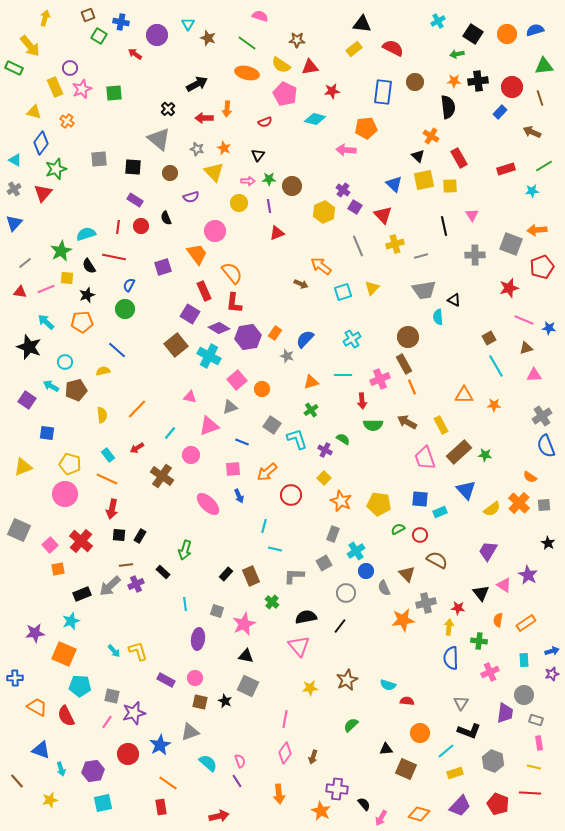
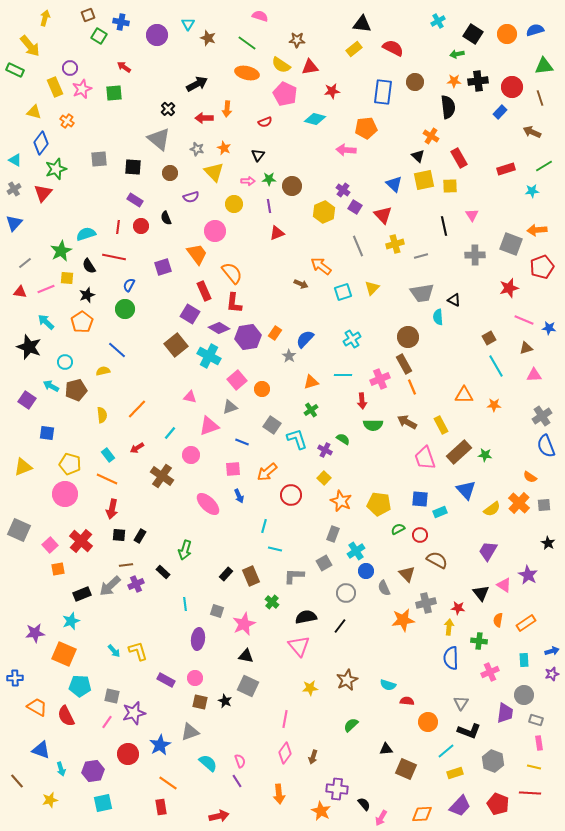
red arrow at (135, 54): moved 11 px left, 13 px down
green rectangle at (14, 68): moved 1 px right, 2 px down
yellow circle at (239, 203): moved 5 px left, 1 px down
gray trapezoid at (424, 290): moved 2 px left, 3 px down
orange pentagon at (82, 322): rotated 30 degrees counterclockwise
gray star at (287, 356): moved 2 px right; rotated 16 degrees clockwise
orange circle at (420, 733): moved 8 px right, 11 px up
orange diamond at (419, 814): moved 3 px right; rotated 20 degrees counterclockwise
